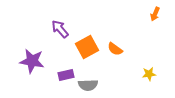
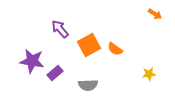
orange arrow: rotated 80 degrees counterclockwise
orange square: moved 2 px right, 2 px up
purple rectangle: moved 11 px left, 2 px up; rotated 28 degrees counterclockwise
